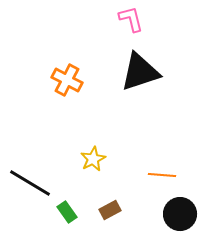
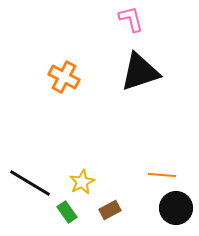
orange cross: moved 3 px left, 3 px up
yellow star: moved 11 px left, 23 px down
black circle: moved 4 px left, 6 px up
